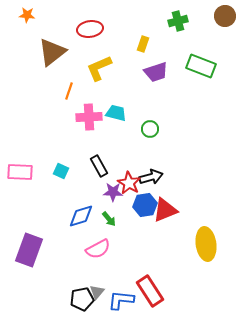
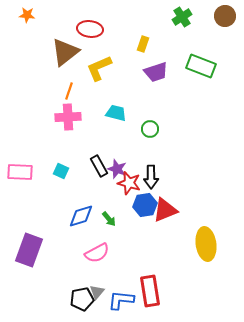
green cross: moved 4 px right, 4 px up; rotated 18 degrees counterclockwise
red ellipse: rotated 15 degrees clockwise
brown triangle: moved 13 px right
pink cross: moved 21 px left
black arrow: rotated 105 degrees clockwise
red star: rotated 15 degrees counterclockwise
purple star: moved 4 px right, 23 px up; rotated 18 degrees clockwise
pink semicircle: moved 1 px left, 4 px down
red rectangle: rotated 24 degrees clockwise
